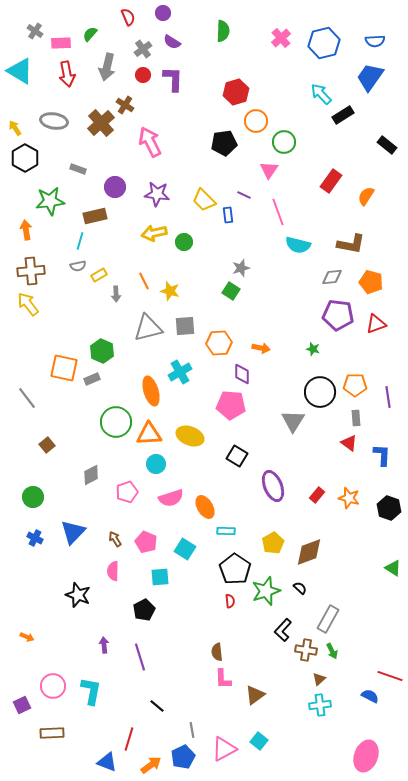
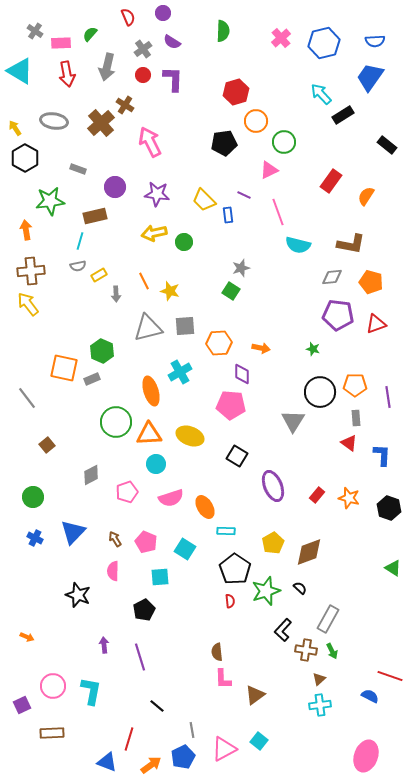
pink triangle at (269, 170): rotated 30 degrees clockwise
